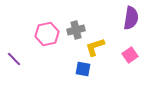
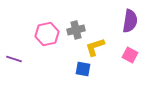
purple semicircle: moved 1 px left, 3 px down
pink square: rotated 28 degrees counterclockwise
purple line: rotated 28 degrees counterclockwise
